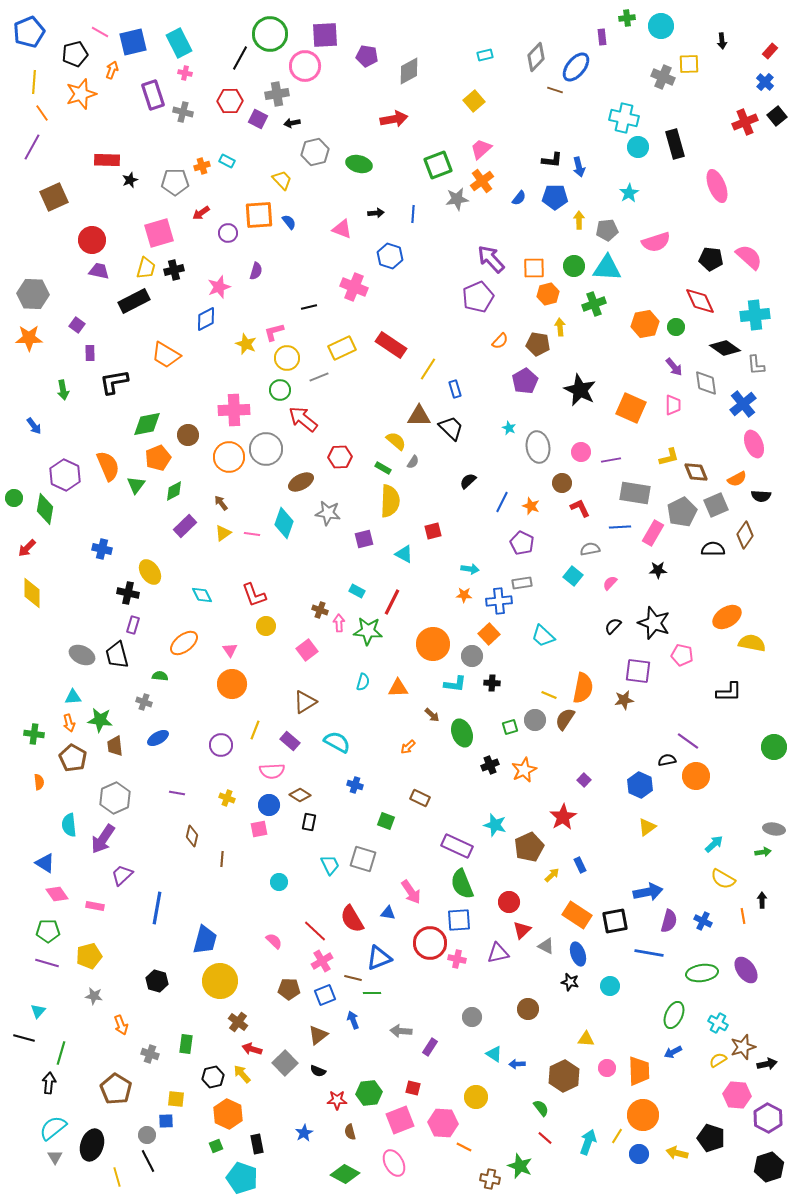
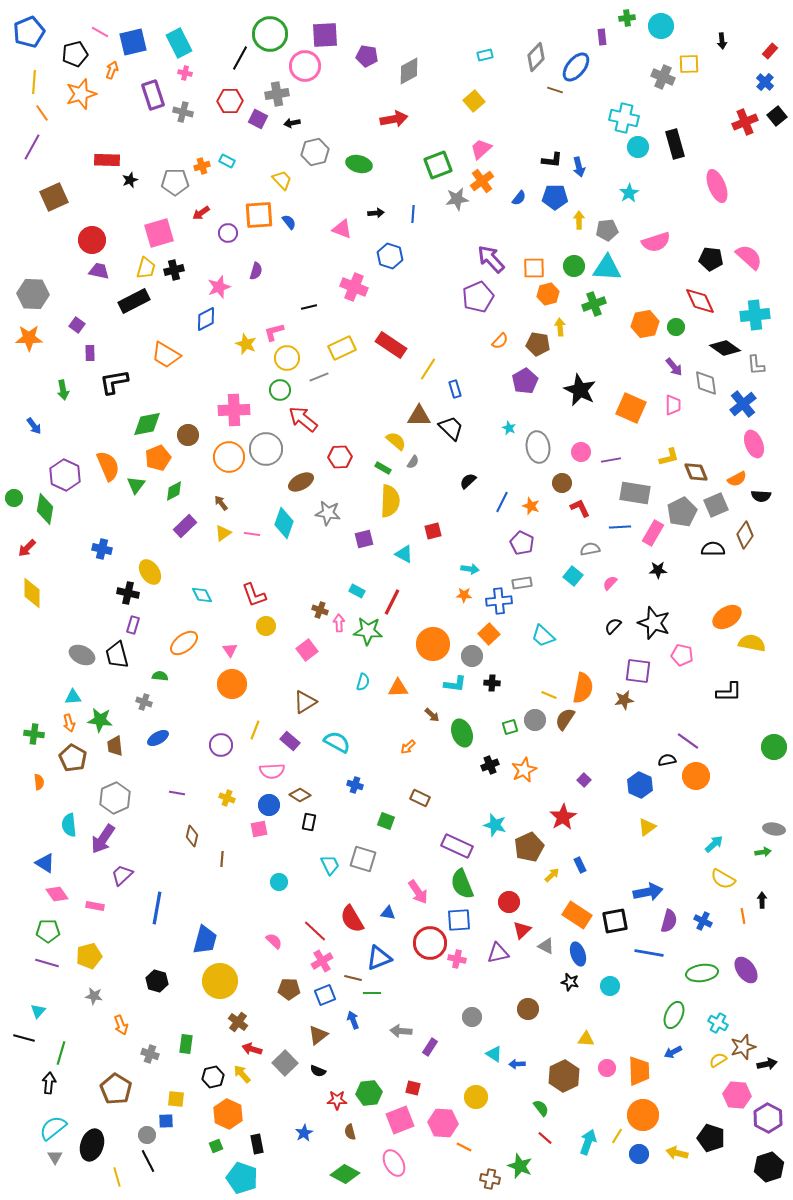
pink arrow at (411, 892): moved 7 px right
